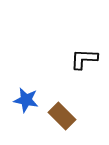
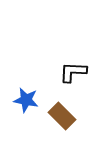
black L-shape: moved 11 px left, 13 px down
